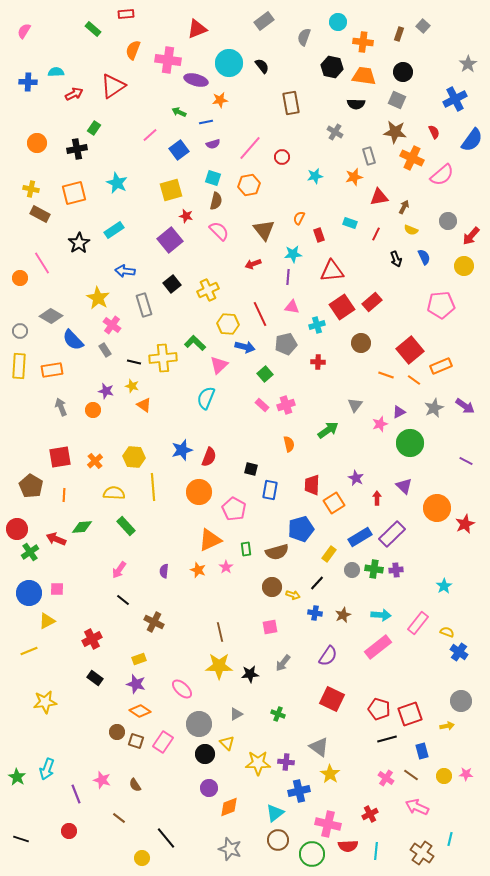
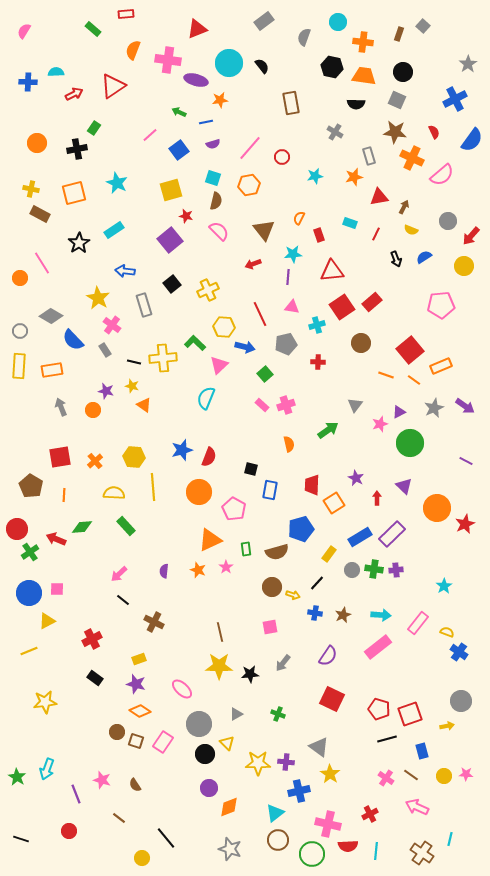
blue semicircle at (424, 257): rotated 98 degrees counterclockwise
yellow hexagon at (228, 324): moved 4 px left, 3 px down
pink arrow at (119, 570): moved 4 px down; rotated 12 degrees clockwise
